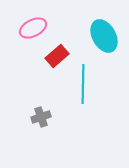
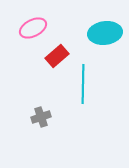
cyan ellipse: moved 1 px right, 3 px up; rotated 68 degrees counterclockwise
